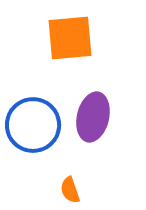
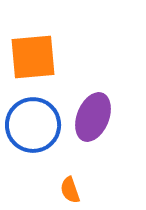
orange square: moved 37 px left, 19 px down
purple ellipse: rotated 9 degrees clockwise
